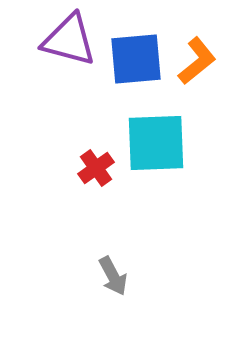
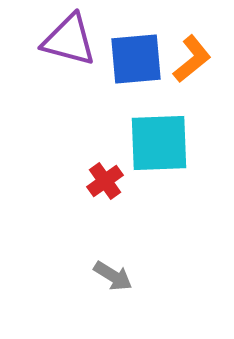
orange L-shape: moved 5 px left, 2 px up
cyan square: moved 3 px right
red cross: moved 9 px right, 13 px down
gray arrow: rotated 30 degrees counterclockwise
